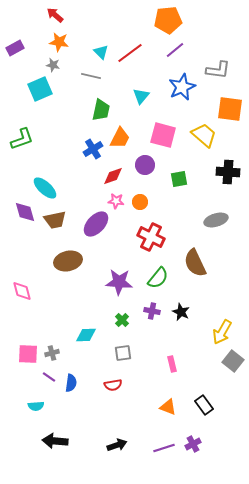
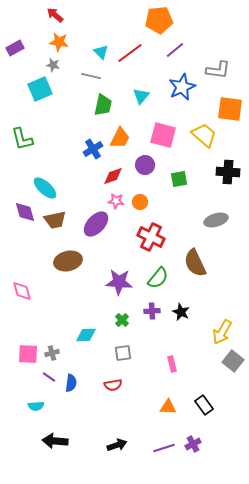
orange pentagon at (168, 20): moved 9 px left
green trapezoid at (101, 110): moved 2 px right, 5 px up
green L-shape at (22, 139): rotated 95 degrees clockwise
purple cross at (152, 311): rotated 14 degrees counterclockwise
orange triangle at (168, 407): rotated 18 degrees counterclockwise
